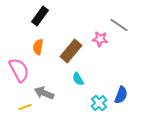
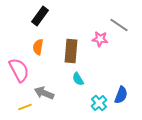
brown rectangle: rotated 35 degrees counterclockwise
